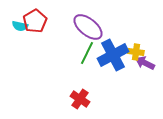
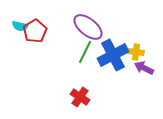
red pentagon: moved 10 px down
green line: moved 2 px left, 1 px up
purple arrow: moved 1 px left, 5 px down
red cross: moved 2 px up
